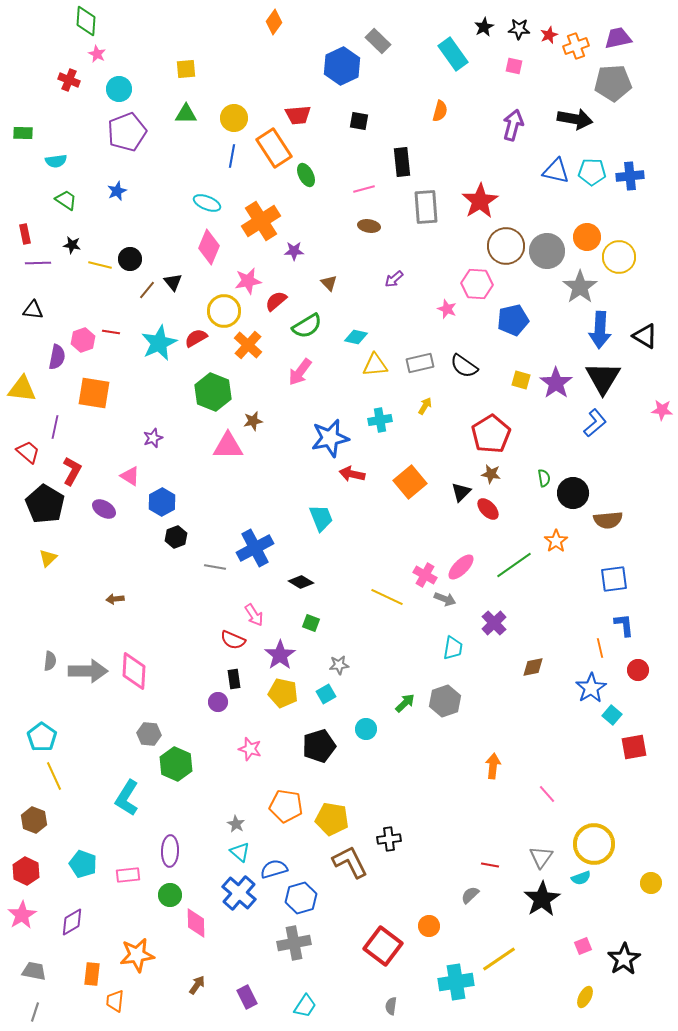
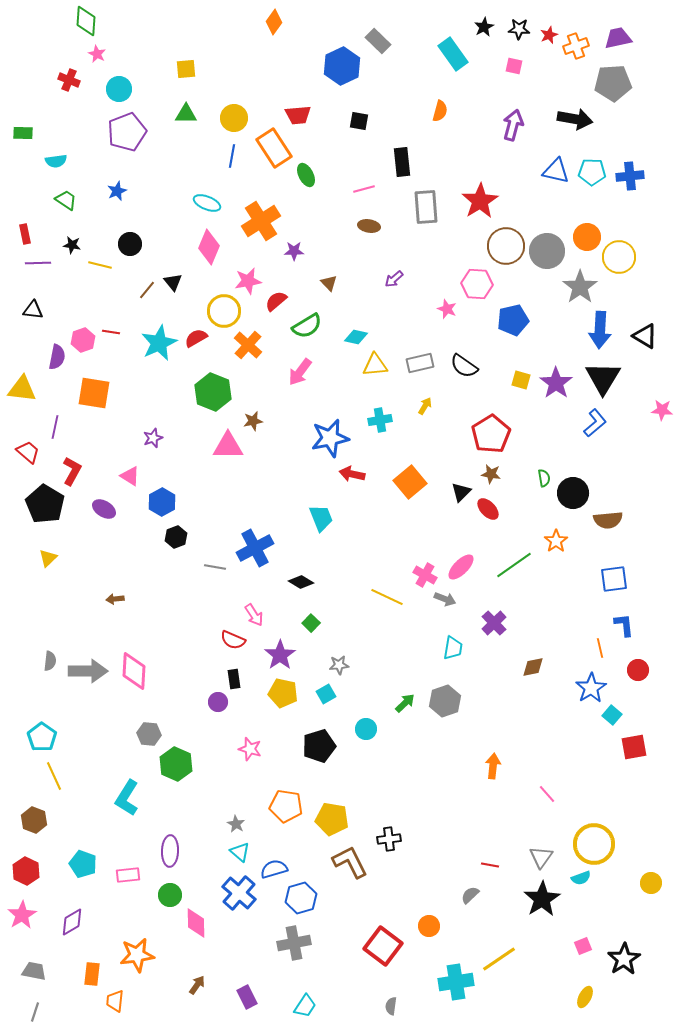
black circle at (130, 259): moved 15 px up
green square at (311, 623): rotated 24 degrees clockwise
